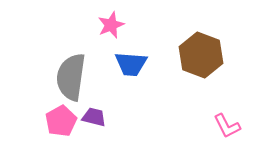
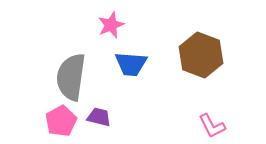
purple trapezoid: moved 5 px right
pink L-shape: moved 15 px left
